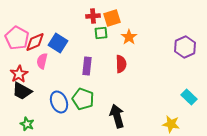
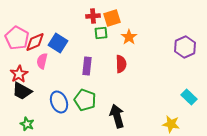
green pentagon: moved 2 px right, 1 px down
